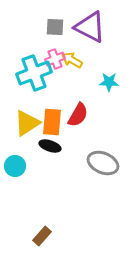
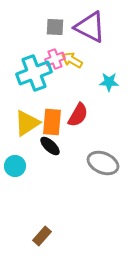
black ellipse: rotated 25 degrees clockwise
